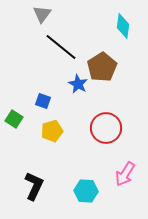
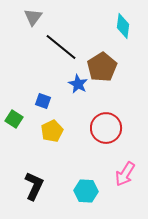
gray triangle: moved 9 px left, 3 px down
yellow pentagon: rotated 10 degrees counterclockwise
